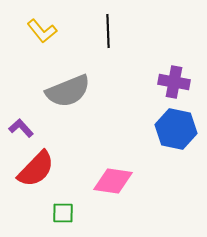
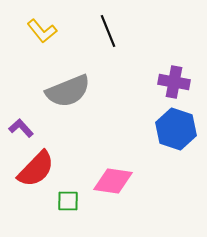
black line: rotated 20 degrees counterclockwise
blue hexagon: rotated 6 degrees clockwise
green square: moved 5 px right, 12 px up
